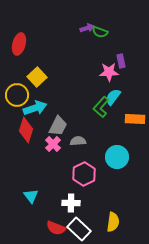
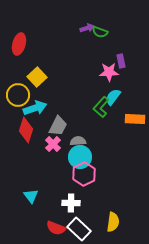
yellow circle: moved 1 px right
cyan circle: moved 37 px left
